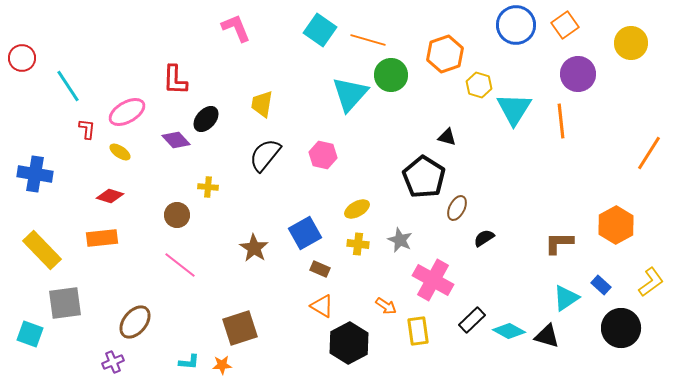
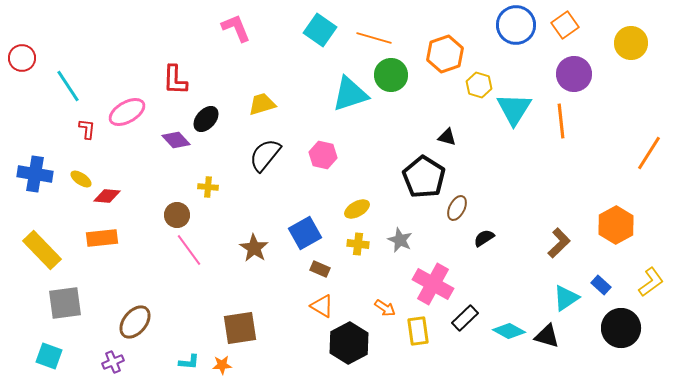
orange line at (368, 40): moved 6 px right, 2 px up
purple circle at (578, 74): moved 4 px left
cyan triangle at (350, 94): rotated 30 degrees clockwise
yellow trapezoid at (262, 104): rotated 64 degrees clockwise
yellow ellipse at (120, 152): moved 39 px left, 27 px down
red diamond at (110, 196): moved 3 px left; rotated 12 degrees counterclockwise
brown L-shape at (559, 243): rotated 136 degrees clockwise
pink line at (180, 265): moved 9 px right, 15 px up; rotated 16 degrees clockwise
pink cross at (433, 280): moved 4 px down
orange arrow at (386, 306): moved 1 px left, 2 px down
black rectangle at (472, 320): moved 7 px left, 2 px up
brown square at (240, 328): rotated 9 degrees clockwise
cyan square at (30, 334): moved 19 px right, 22 px down
